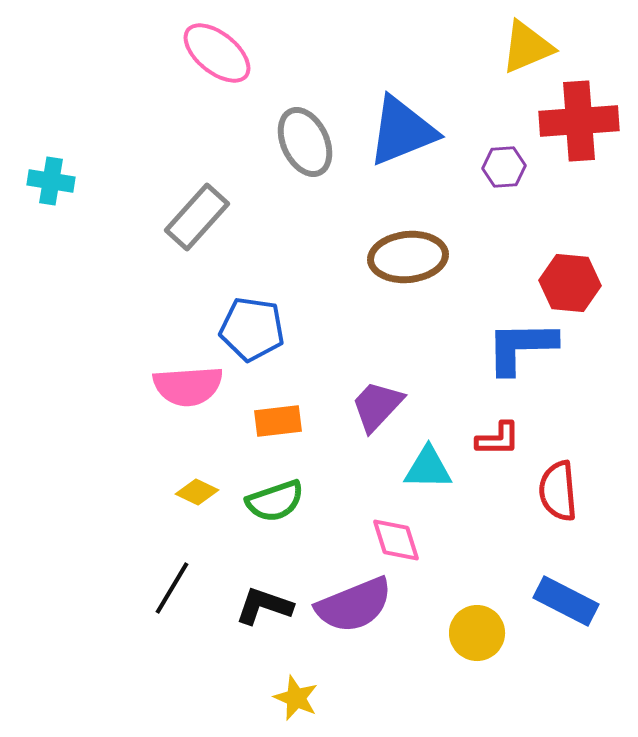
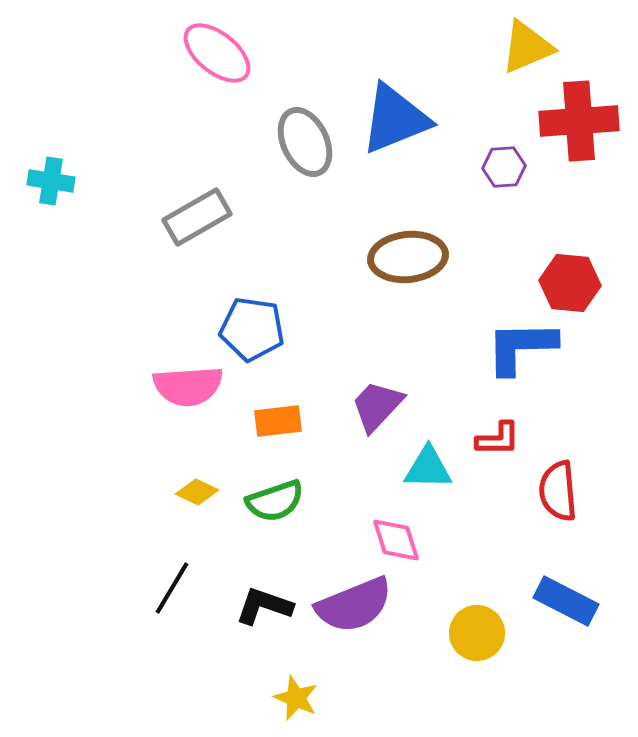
blue triangle: moved 7 px left, 12 px up
gray rectangle: rotated 18 degrees clockwise
